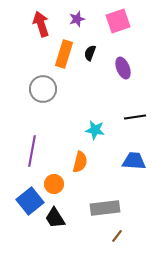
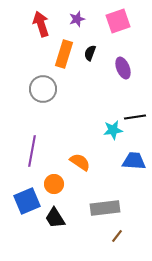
cyan star: moved 18 px right; rotated 18 degrees counterclockwise
orange semicircle: rotated 70 degrees counterclockwise
blue square: moved 3 px left; rotated 16 degrees clockwise
